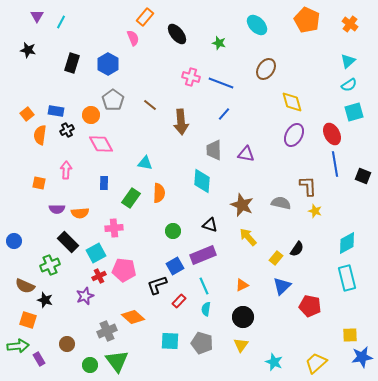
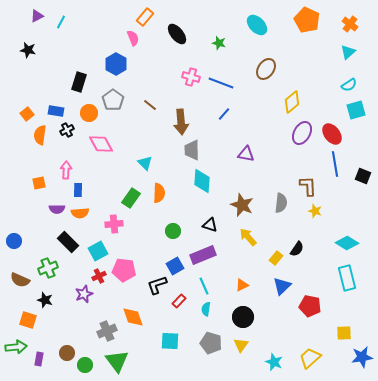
purple triangle at (37, 16): rotated 32 degrees clockwise
cyan triangle at (348, 61): moved 9 px up
black rectangle at (72, 63): moved 7 px right, 19 px down
blue hexagon at (108, 64): moved 8 px right
yellow diamond at (292, 102): rotated 65 degrees clockwise
cyan square at (354, 112): moved 2 px right, 2 px up
orange circle at (91, 115): moved 2 px left, 2 px up
red ellipse at (332, 134): rotated 10 degrees counterclockwise
purple ellipse at (294, 135): moved 8 px right, 2 px up
gray trapezoid at (214, 150): moved 22 px left
cyan triangle at (145, 163): rotated 35 degrees clockwise
orange square at (39, 183): rotated 24 degrees counterclockwise
blue rectangle at (104, 183): moved 26 px left, 7 px down
gray semicircle at (281, 203): rotated 84 degrees clockwise
pink cross at (114, 228): moved 4 px up
cyan diamond at (347, 243): rotated 60 degrees clockwise
cyan square at (96, 253): moved 2 px right, 2 px up
green cross at (50, 265): moved 2 px left, 3 px down
brown semicircle at (25, 286): moved 5 px left, 6 px up
purple star at (85, 296): moved 1 px left, 2 px up
orange diamond at (133, 317): rotated 30 degrees clockwise
yellow square at (350, 335): moved 6 px left, 2 px up
gray pentagon at (202, 343): moved 9 px right
brown circle at (67, 344): moved 9 px down
green arrow at (18, 346): moved 2 px left, 1 px down
purple rectangle at (39, 359): rotated 40 degrees clockwise
yellow trapezoid at (316, 363): moved 6 px left, 5 px up
green circle at (90, 365): moved 5 px left
